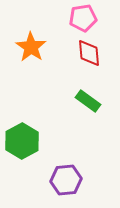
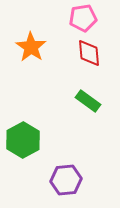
green hexagon: moved 1 px right, 1 px up
